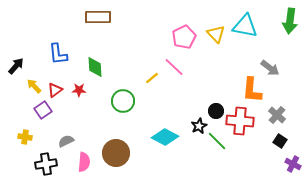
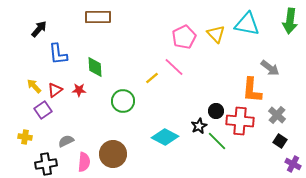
cyan triangle: moved 2 px right, 2 px up
black arrow: moved 23 px right, 37 px up
brown circle: moved 3 px left, 1 px down
